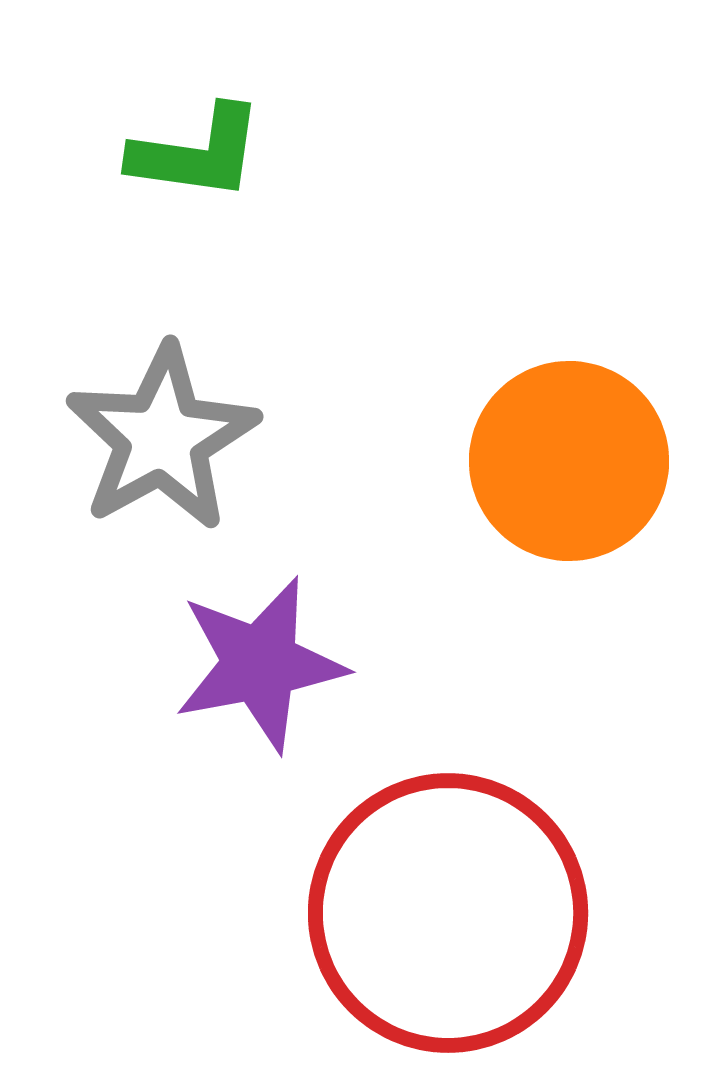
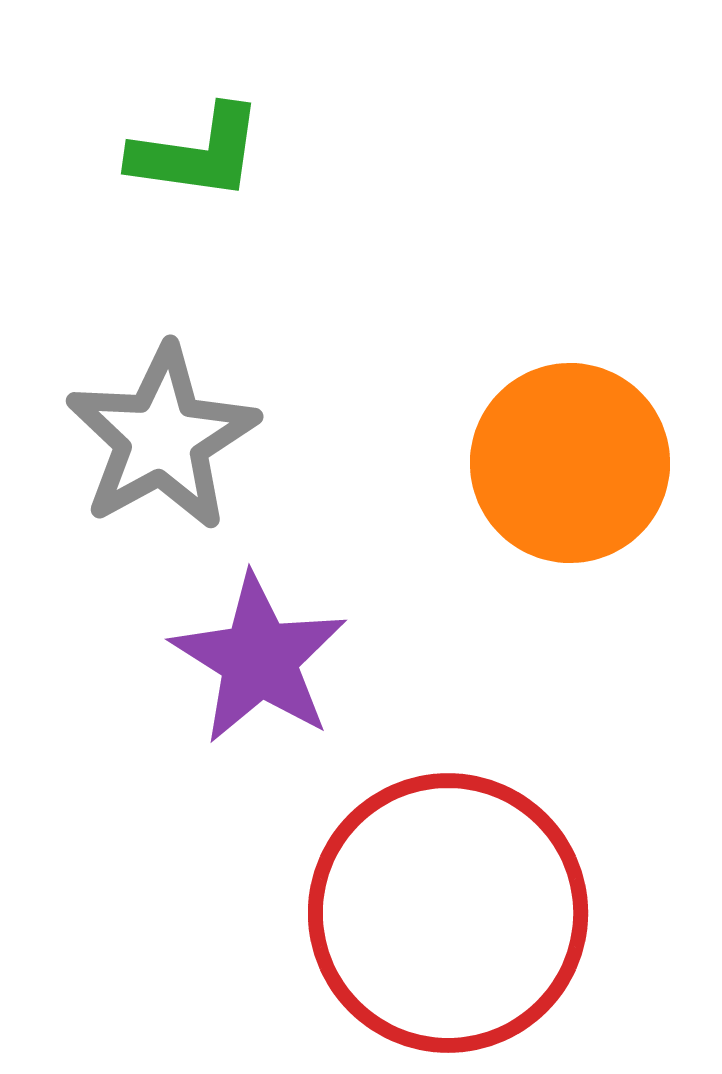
orange circle: moved 1 px right, 2 px down
purple star: moved 1 px left, 5 px up; rotated 29 degrees counterclockwise
